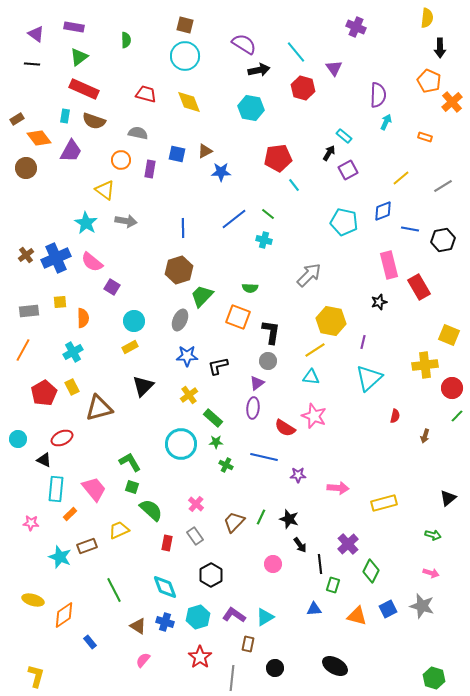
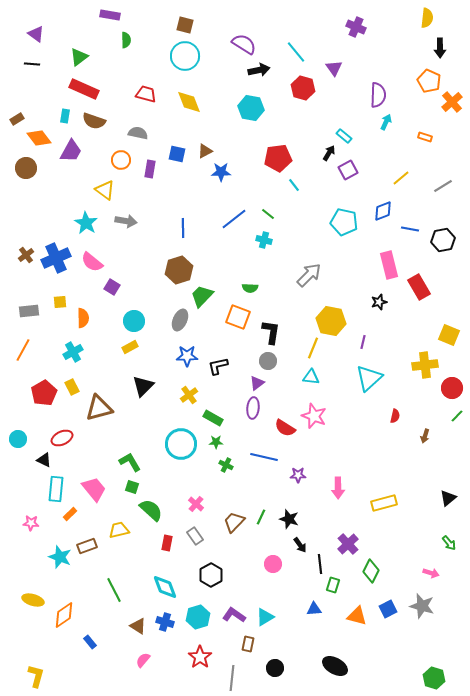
purple rectangle at (74, 27): moved 36 px right, 12 px up
yellow line at (315, 350): moved 2 px left, 2 px up; rotated 35 degrees counterclockwise
green rectangle at (213, 418): rotated 12 degrees counterclockwise
pink arrow at (338, 488): rotated 85 degrees clockwise
yellow trapezoid at (119, 530): rotated 10 degrees clockwise
green arrow at (433, 535): moved 16 px right, 8 px down; rotated 35 degrees clockwise
